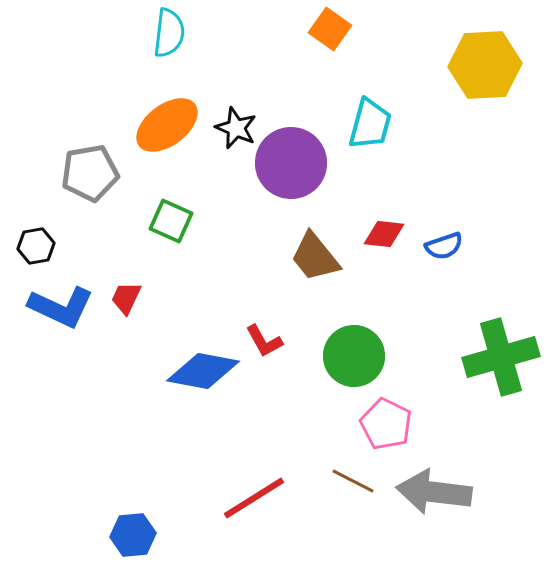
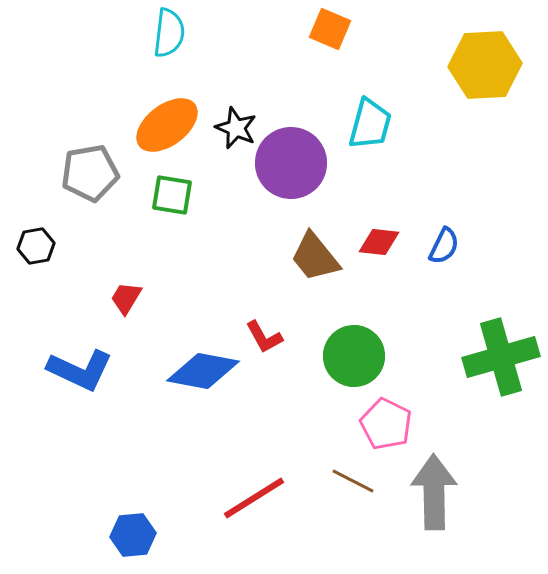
orange square: rotated 12 degrees counterclockwise
green square: moved 1 px right, 26 px up; rotated 15 degrees counterclockwise
red diamond: moved 5 px left, 8 px down
blue semicircle: rotated 45 degrees counterclockwise
red trapezoid: rotated 6 degrees clockwise
blue L-shape: moved 19 px right, 63 px down
red L-shape: moved 4 px up
gray arrow: rotated 82 degrees clockwise
